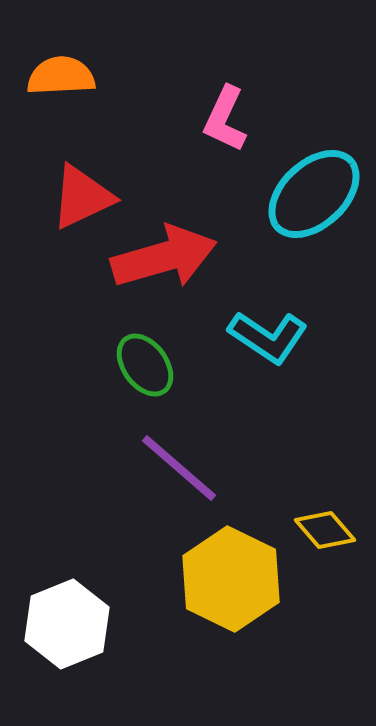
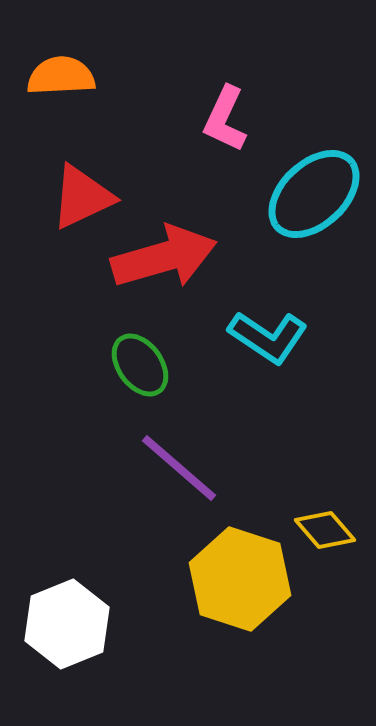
green ellipse: moved 5 px left
yellow hexagon: moved 9 px right; rotated 8 degrees counterclockwise
